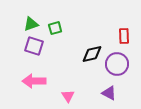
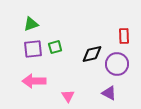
green square: moved 19 px down
purple square: moved 1 px left, 3 px down; rotated 24 degrees counterclockwise
